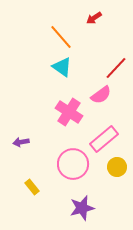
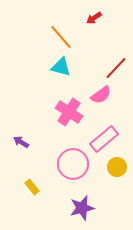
cyan triangle: moved 1 px left; rotated 20 degrees counterclockwise
purple arrow: rotated 42 degrees clockwise
